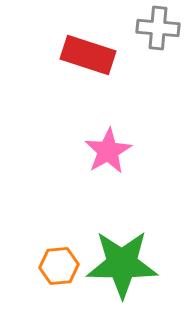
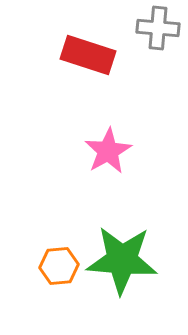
green star: moved 4 px up; rotated 4 degrees clockwise
